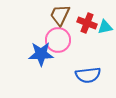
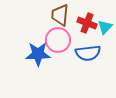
brown trapezoid: rotated 20 degrees counterclockwise
cyan triangle: rotated 35 degrees counterclockwise
blue star: moved 3 px left
blue semicircle: moved 22 px up
